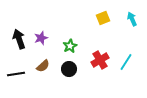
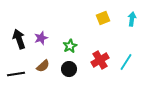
cyan arrow: rotated 32 degrees clockwise
